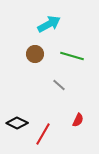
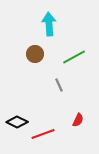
cyan arrow: rotated 65 degrees counterclockwise
green line: moved 2 px right, 1 px down; rotated 45 degrees counterclockwise
gray line: rotated 24 degrees clockwise
black diamond: moved 1 px up
red line: rotated 40 degrees clockwise
